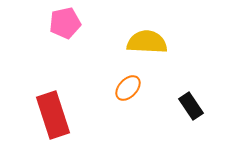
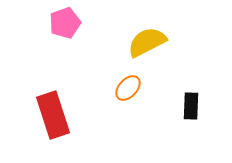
pink pentagon: rotated 8 degrees counterclockwise
yellow semicircle: rotated 30 degrees counterclockwise
black rectangle: rotated 36 degrees clockwise
